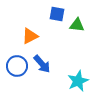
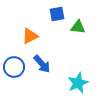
blue square: rotated 21 degrees counterclockwise
green triangle: moved 1 px right, 2 px down
blue circle: moved 3 px left, 1 px down
cyan star: moved 2 px down
